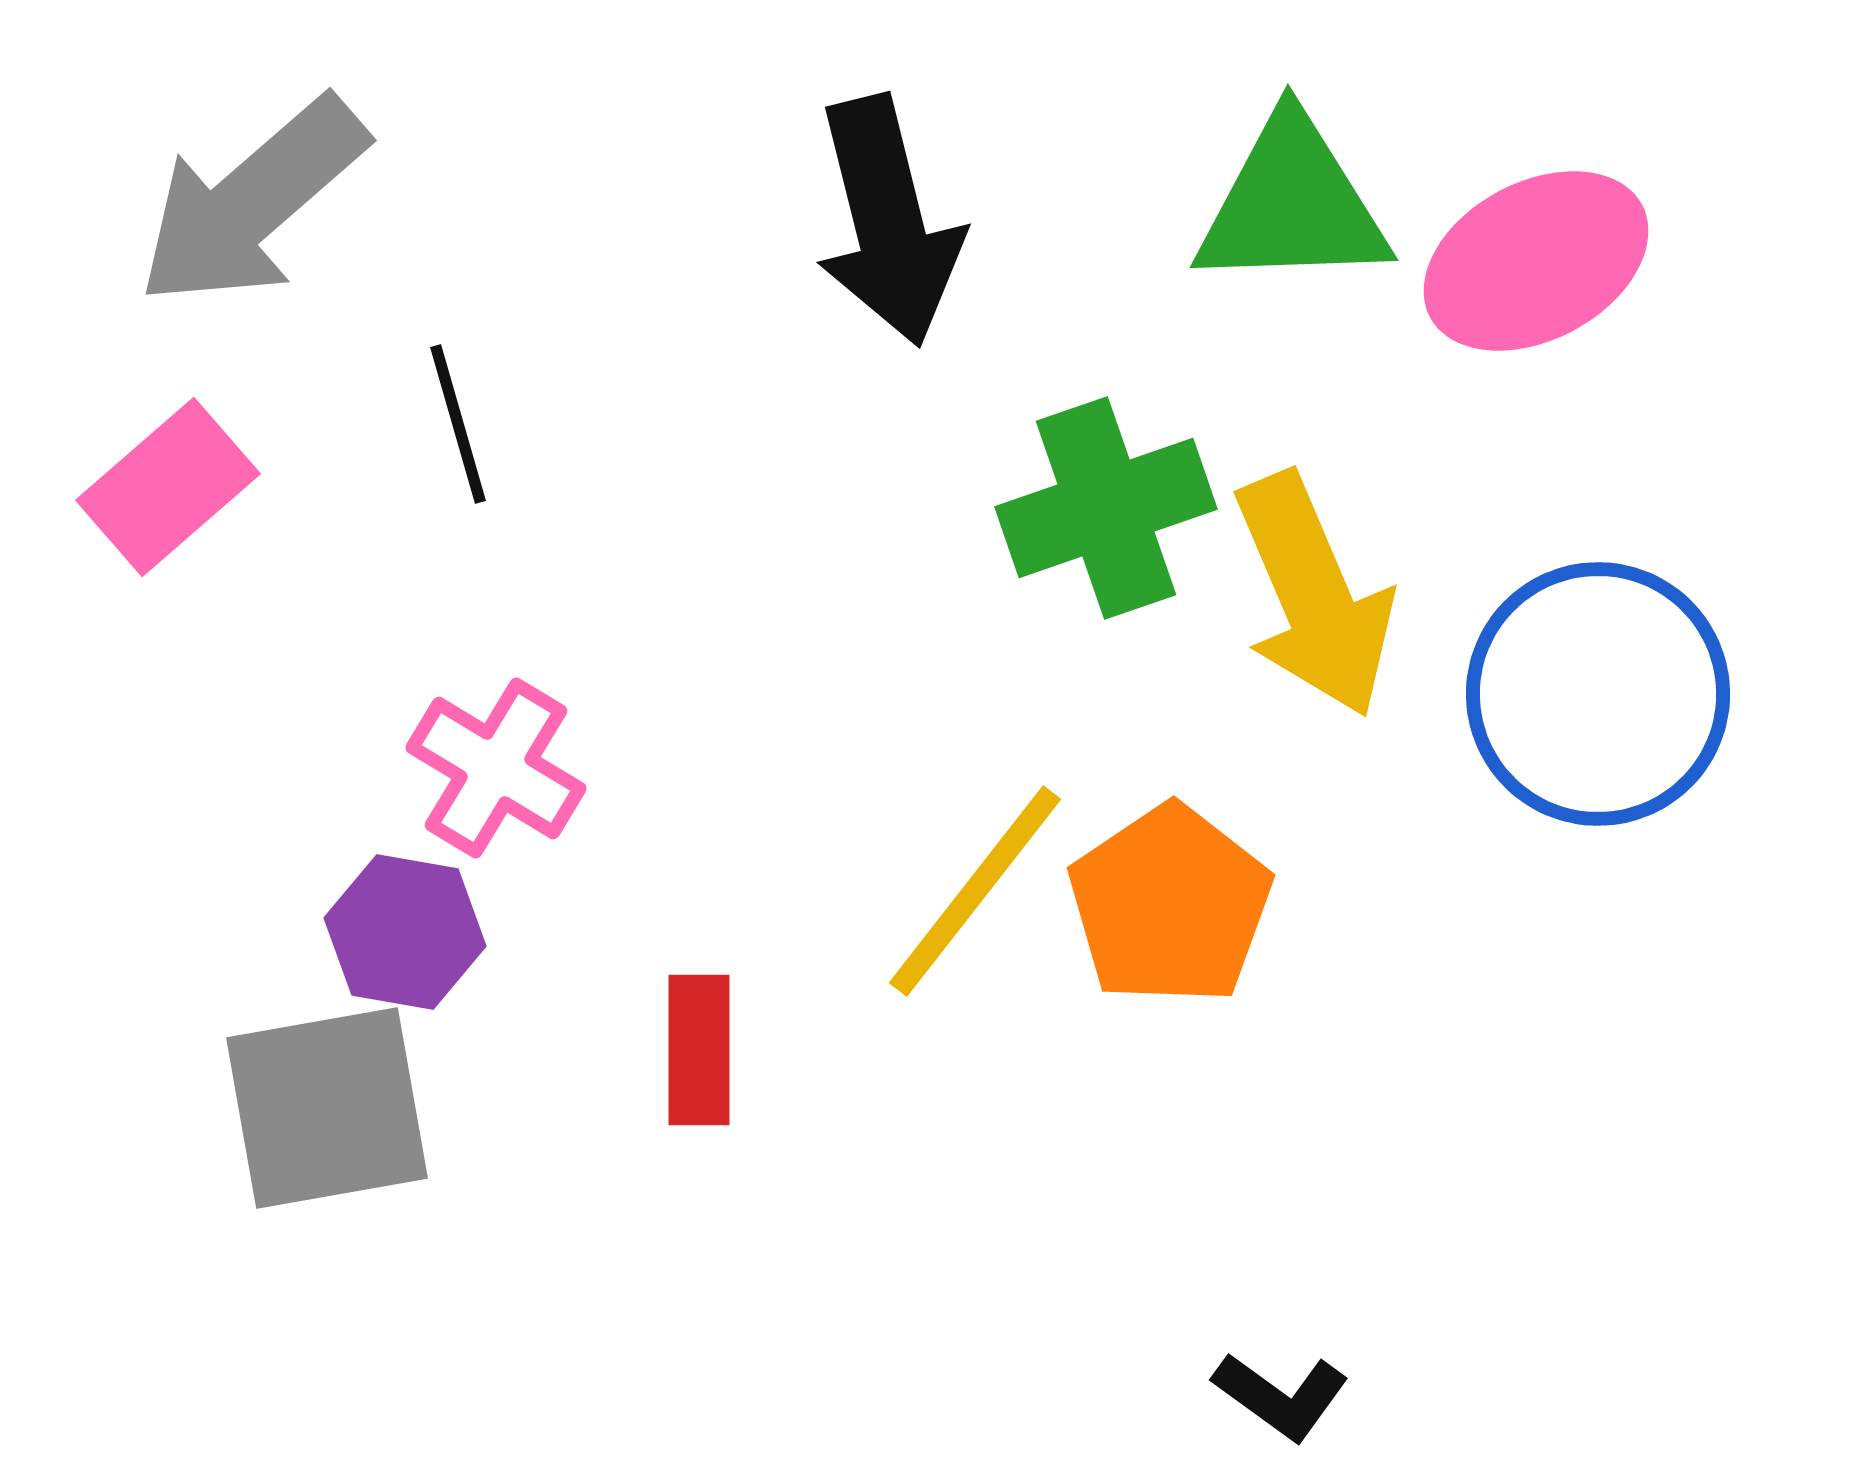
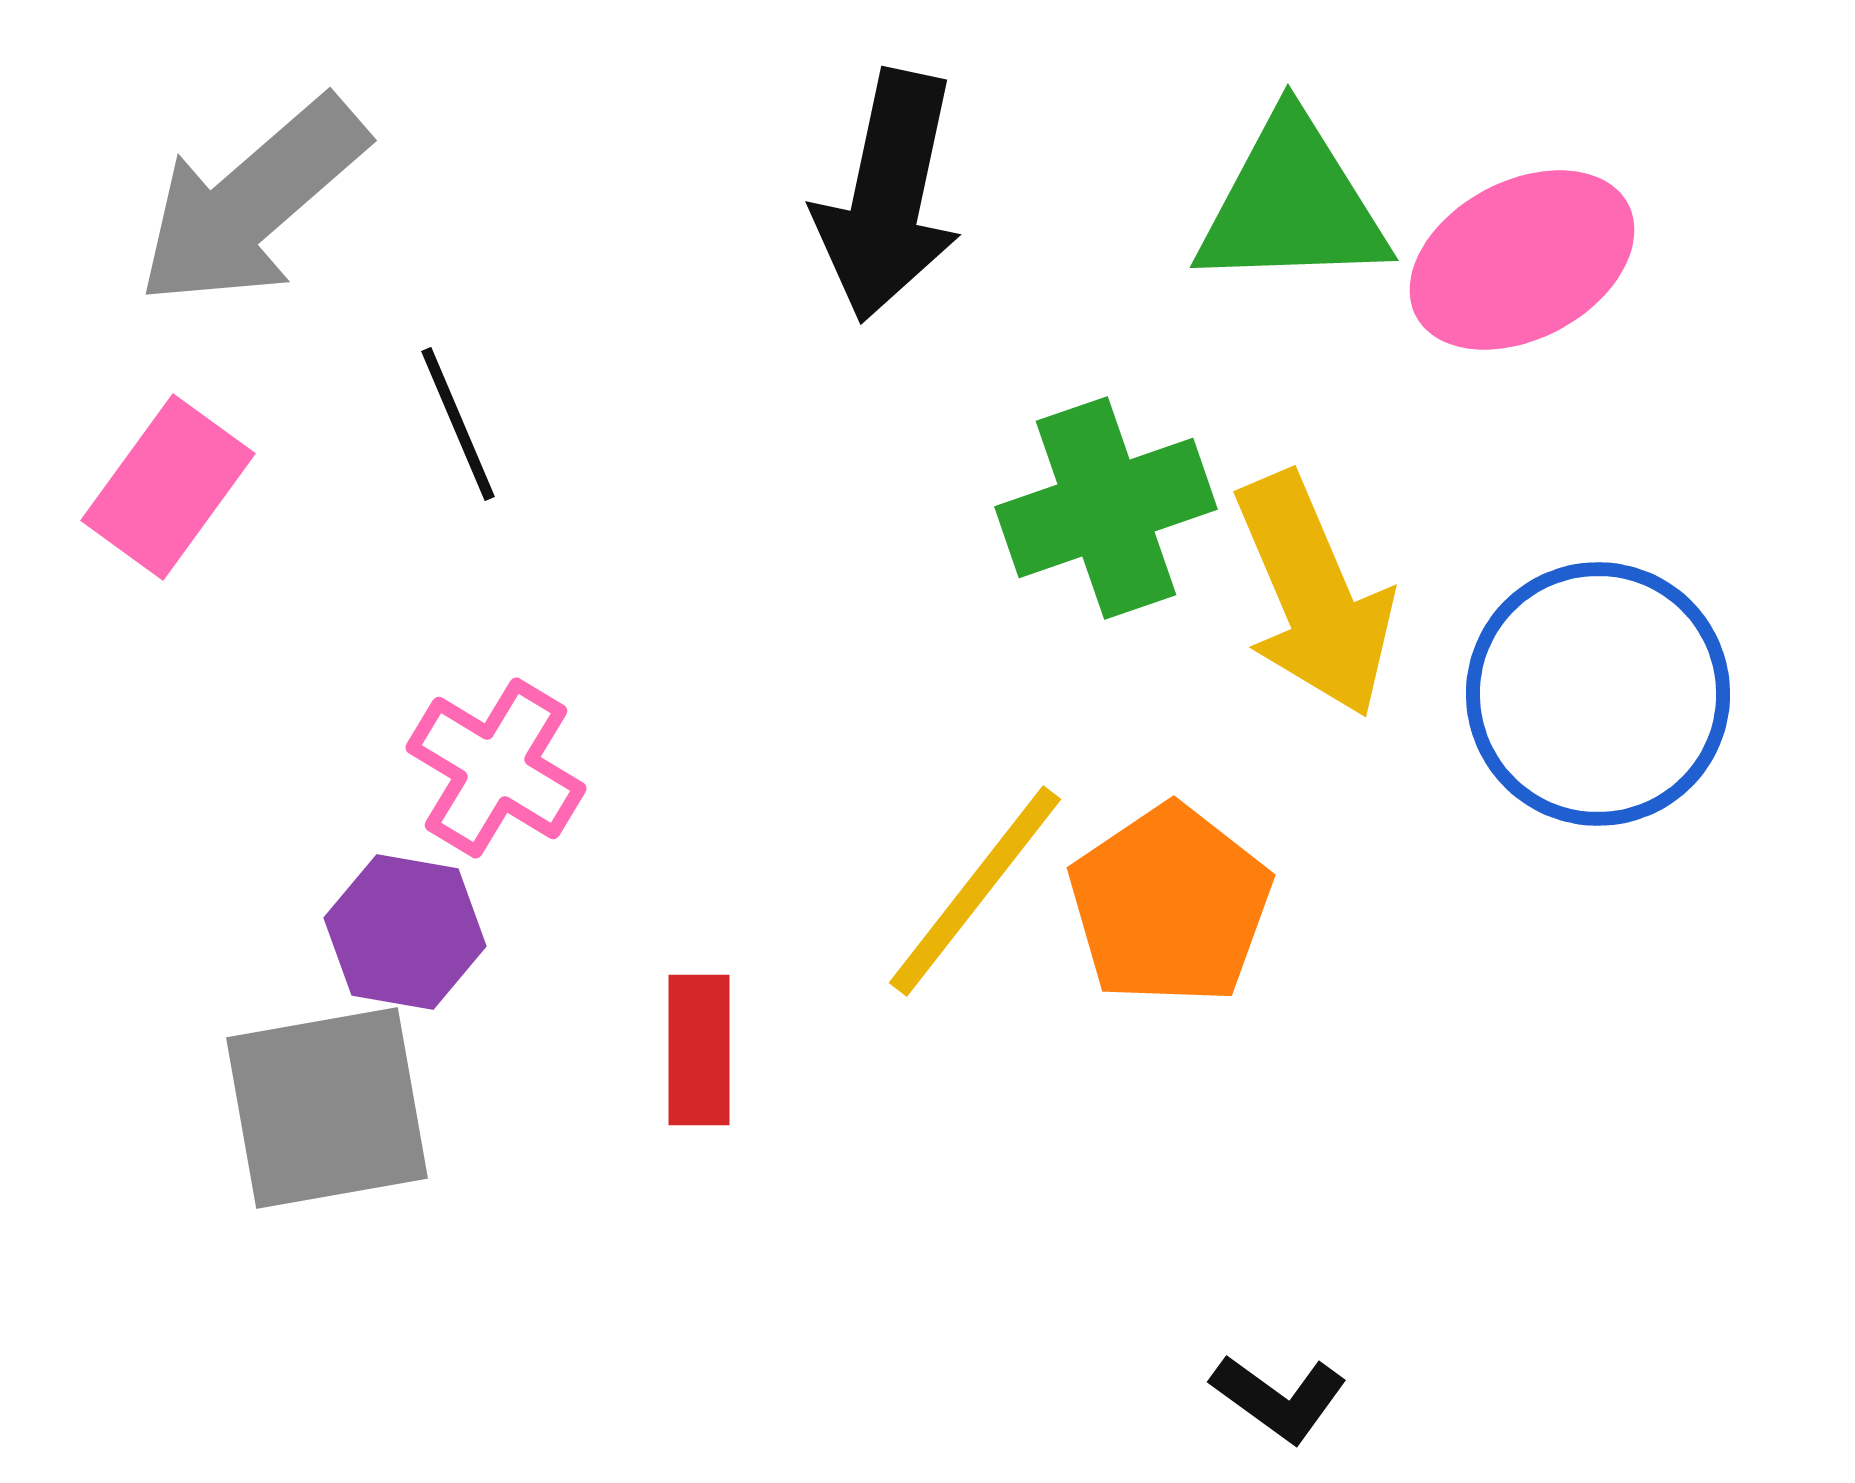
black arrow: moved 25 px up; rotated 26 degrees clockwise
pink ellipse: moved 14 px left, 1 px up
black line: rotated 7 degrees counterclockwise
pink rectangle: rotated 13 degrees counterclockwise
black L-shape: moved 2 px left, 2 px down
